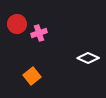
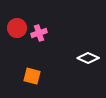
red circle: moved 4 px down
orange square: rotated 36 degrees counterclockwise
